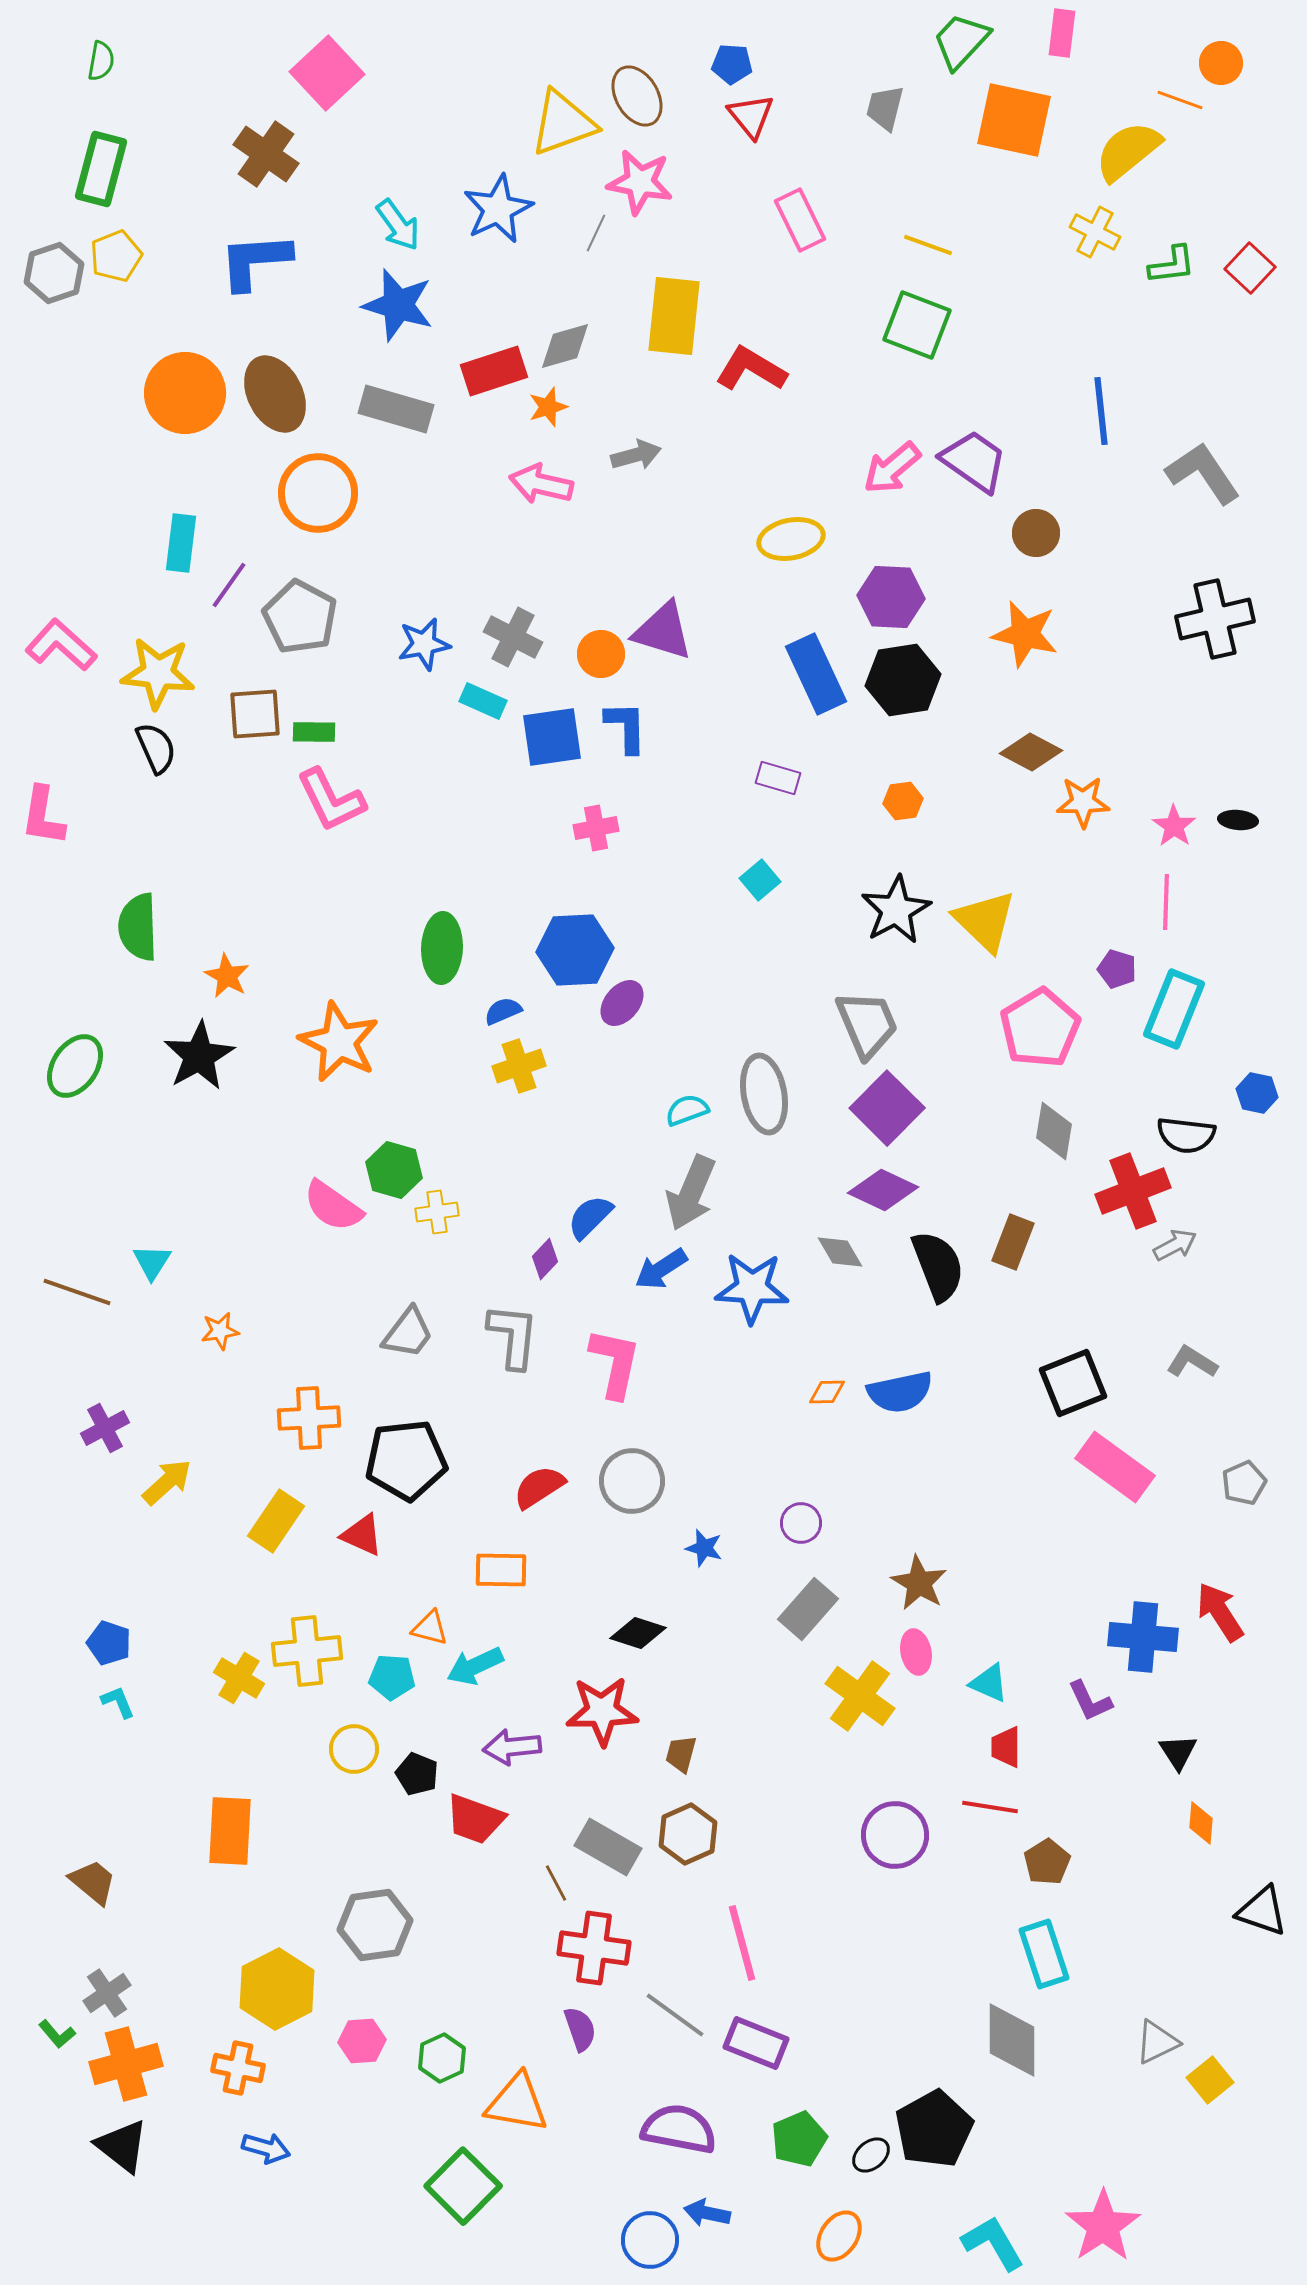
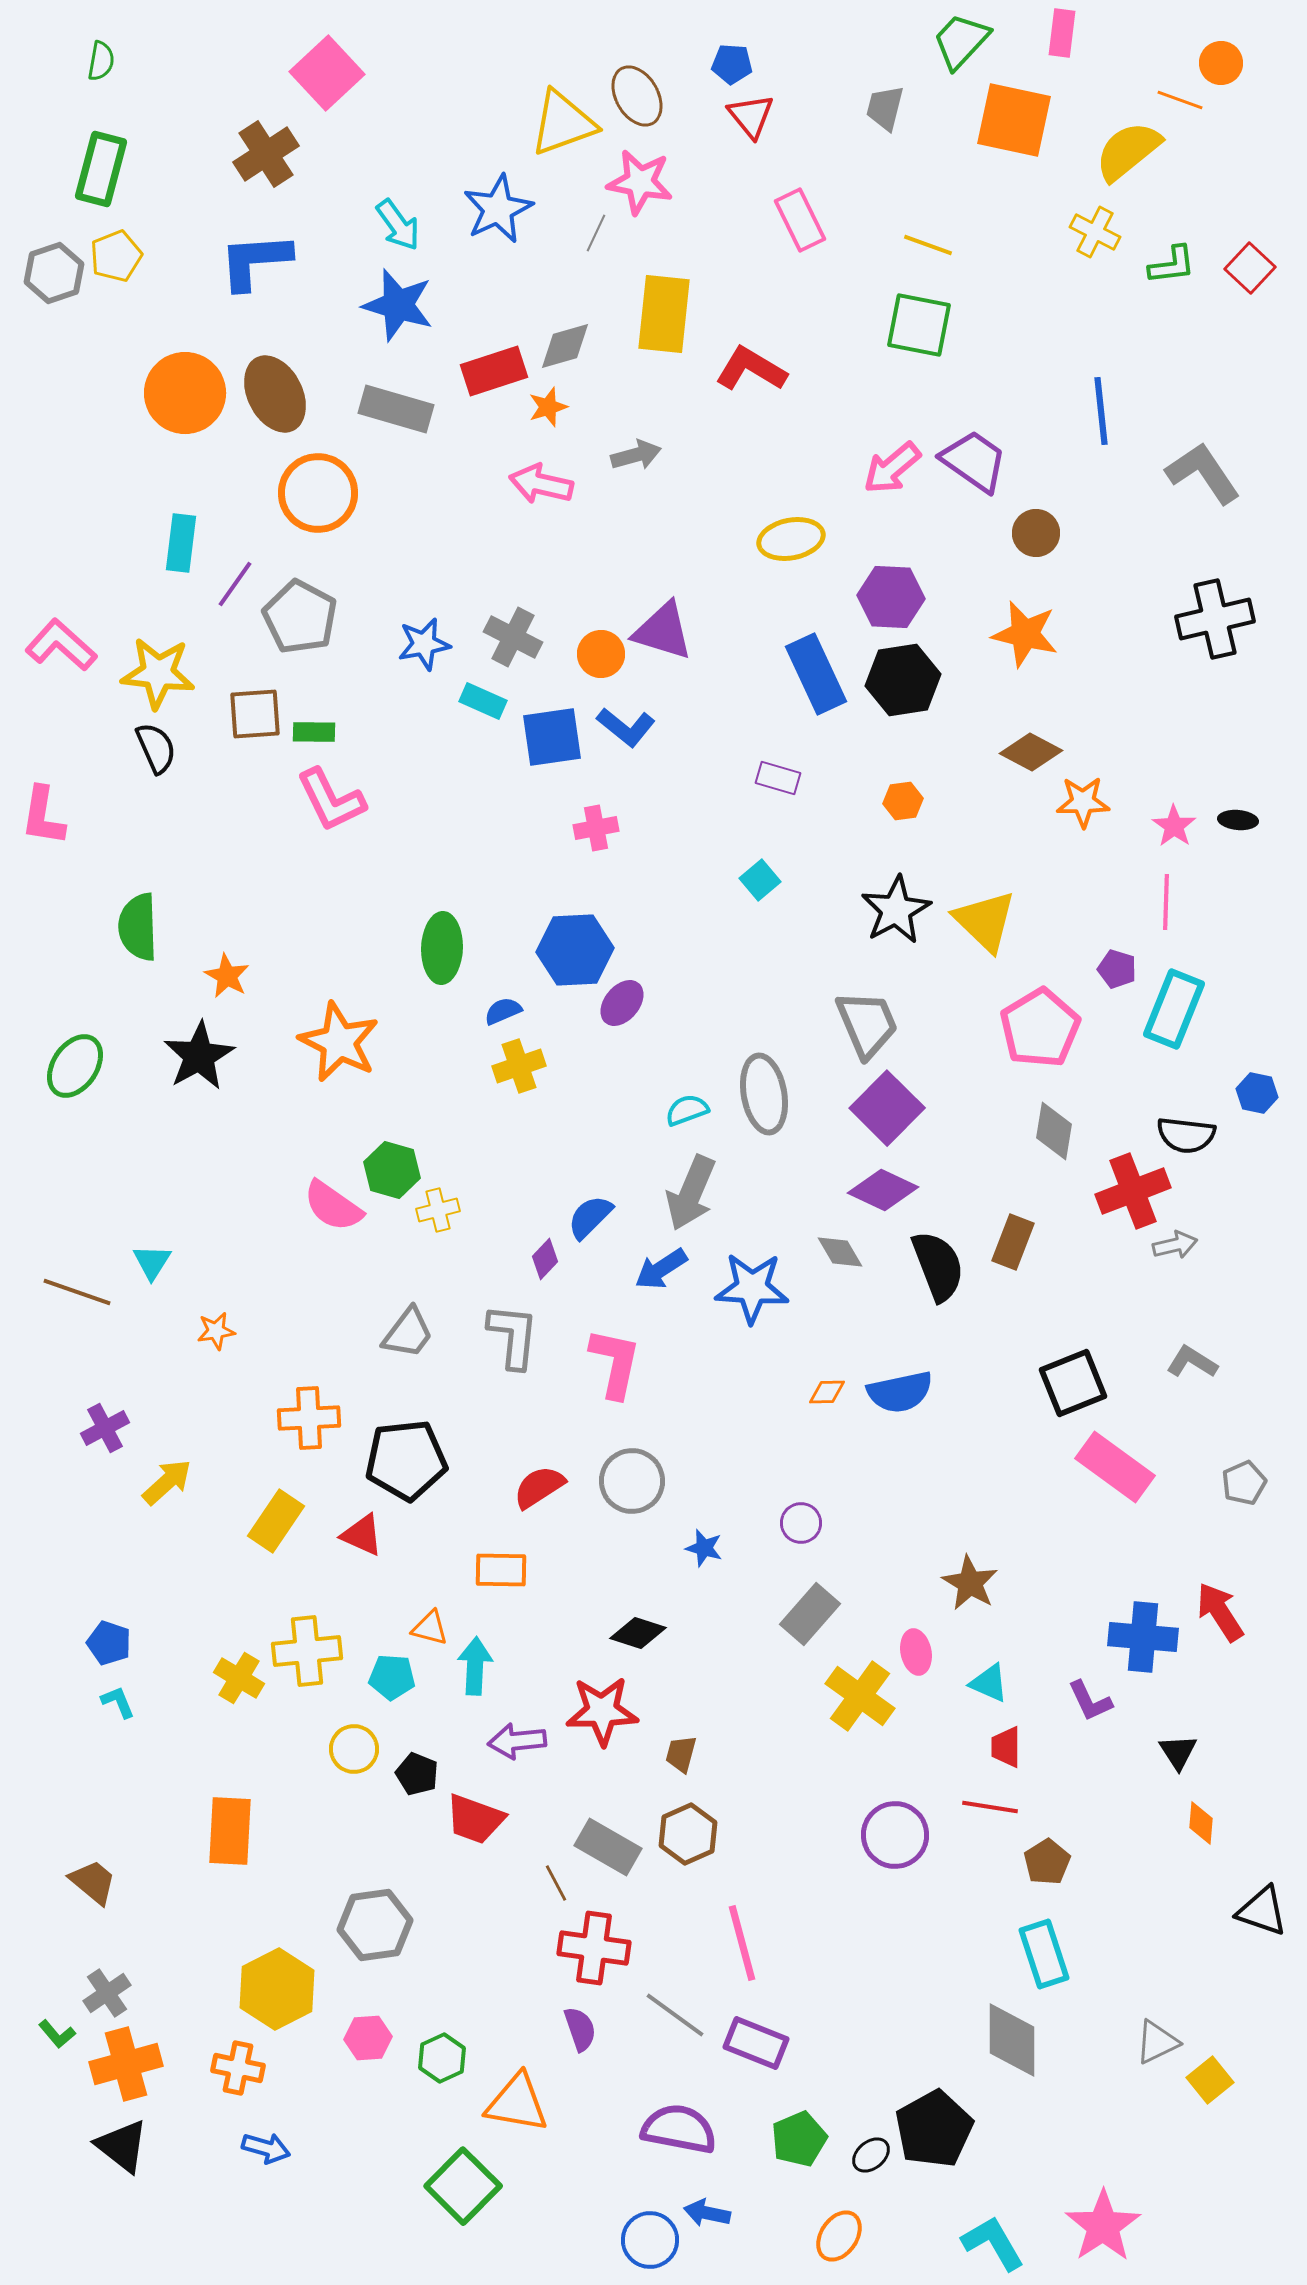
brown cross at (266, 154): rotated 22 degrees clockwise
yellow rectangle at (674, 316): moved 10 px left, 2 px up
green square at (917, 325): moved 2 px right; rotated 10 degrees counterclockwise
purple line at (229, 585): moved 6 px right, 1 px up
blue L-shape at (626, 727): rotated 130 degrees clockwise
green hexagon at (394, 1170): moved 2 px left
yellow cross at (437, 1212): moved 1 px right, 2 px up; rotated 6 degrees counterclockwise
gray arrow at (1175, 1245): rotated 15 degrees clockwise
orange star at (220, 1331): moved 4 px left
brown star at (919, 1583): moved 51 px right
gray rectangle at (808, 1609): moved 2 px right, 5 px down
cyan arrow at (475, 1666): rotated 118 degrees clockwise
purple arrow at (512, 1747): moved 5 px right, 6 px up
pink hexagon at (362, 2041): moved 6 px right, 3 px up
